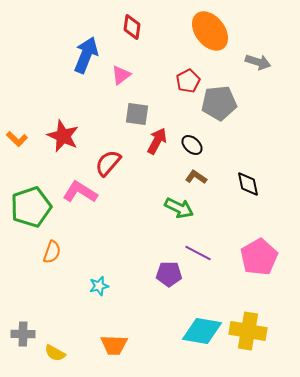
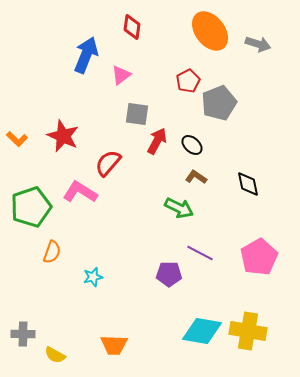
gray arrow: moved 18 px up
gray pentagon: rotated 16 degrees counterclockwise
purple line: moved 2 px right
cyan star: moved 6 px left, 9 px up
yellow semicircle: moved 2 px down
